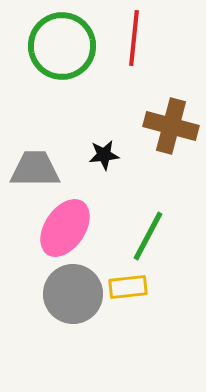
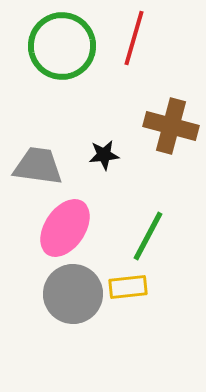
red line: rotated 10 degrees clockwise
gray trapezoid: moved 3 px right, 3 px up; rotated 8 degrees clockwise
